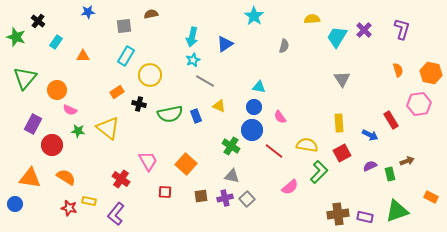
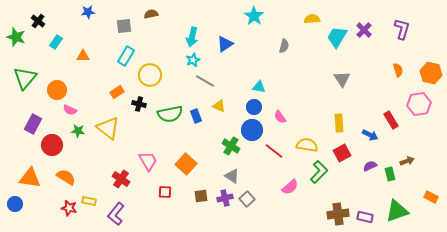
gray triangle at (232, 176): rotated 21 degrees clockwise
